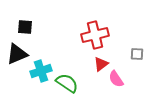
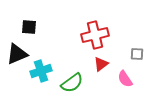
black square: moved 4 px right
pink semicircle: moved 9 px right
green semicircle: moved 5 px right; rotated 110 degrees clockwise
